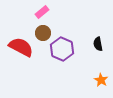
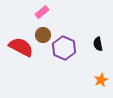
brown circle: moved 2 px down
purple hexagon: moved 2 px right, 1 px up
orange star: rotated 16 degrees clockwise
